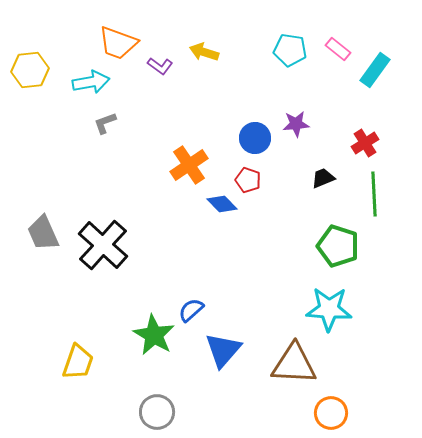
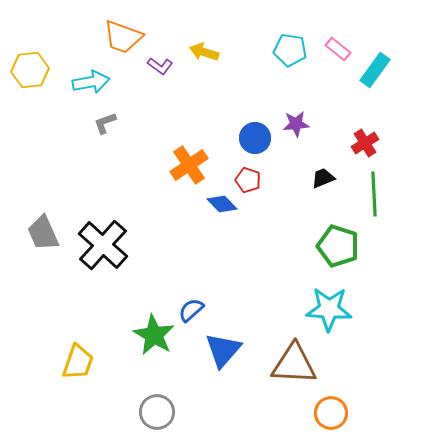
orange trapezoid: moved 5 px right, 6 px up
